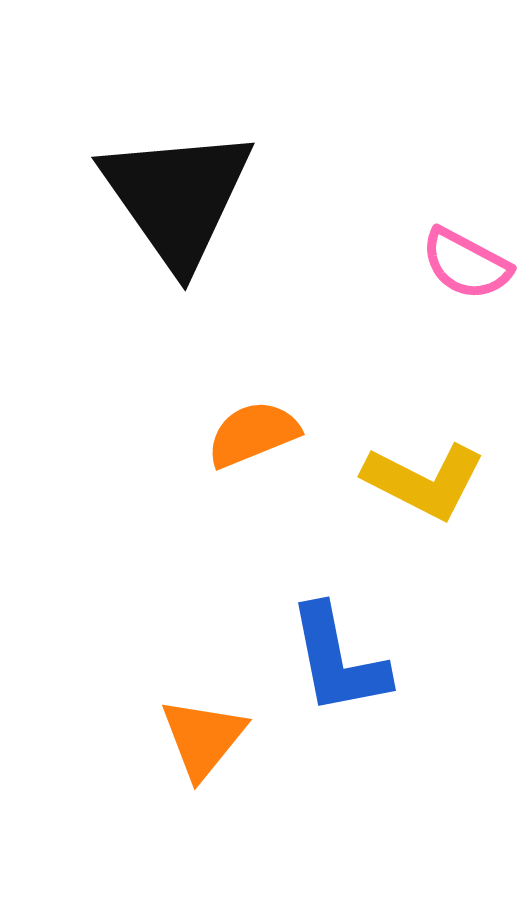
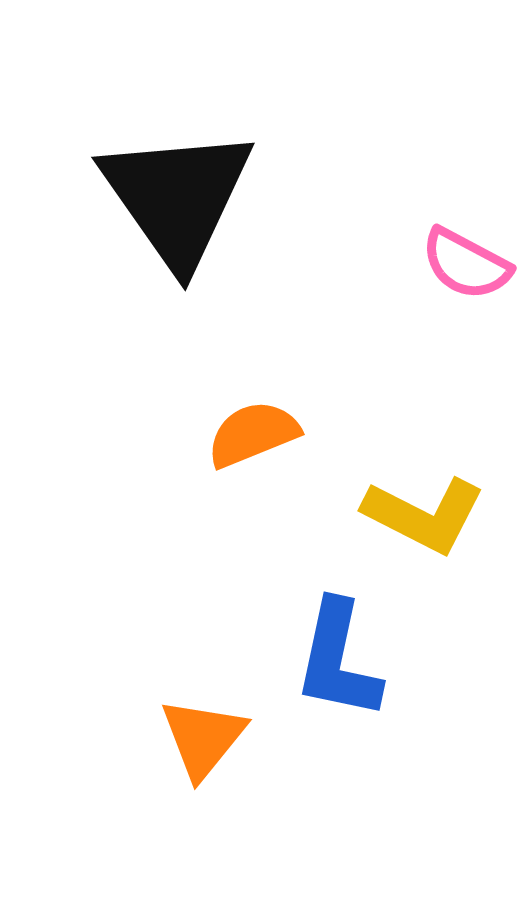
yellow L-shape: moved 34 px down
blue L-shape: rotated 23 degrees clockwise
